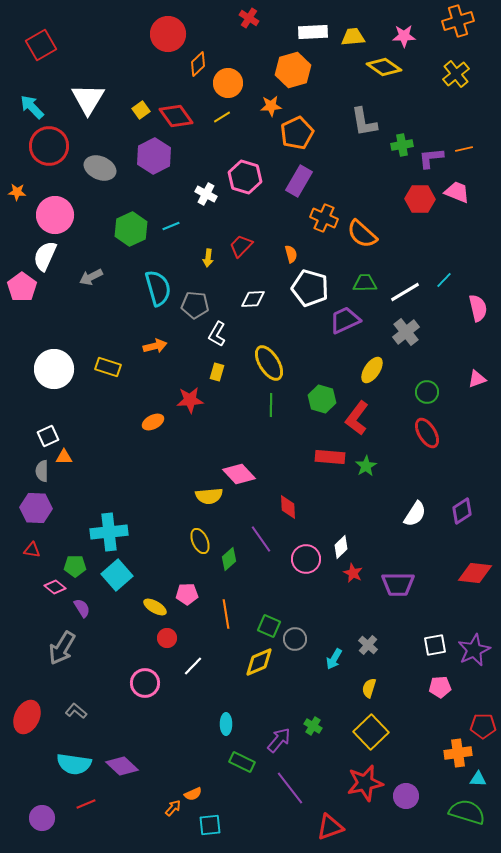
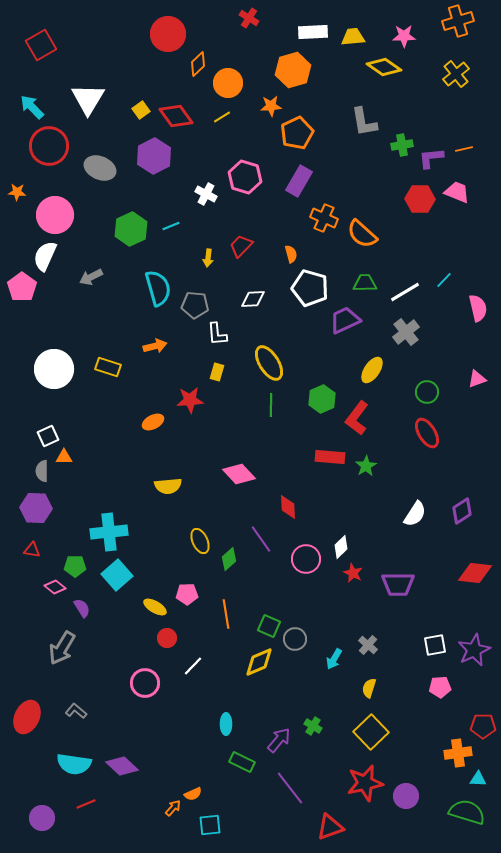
white L-shape at (217, 334): rotated 35 degrees counterclockwise
green hexagon at (322, 399): rotated 20 degrees clockwise
yellow semicircle at (209, 496): moved 41 px left, 10 px up
